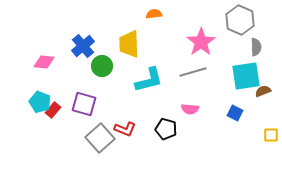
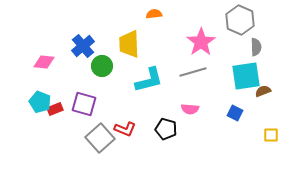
red rectangle: moved 2 px right, 1 px up; rotated 28 degrees clockwise
